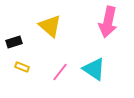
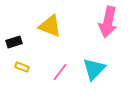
yellow triangle: rotated 20 degrees counterclockwise
cyan triangle: rotated 40 degrees clockwise
